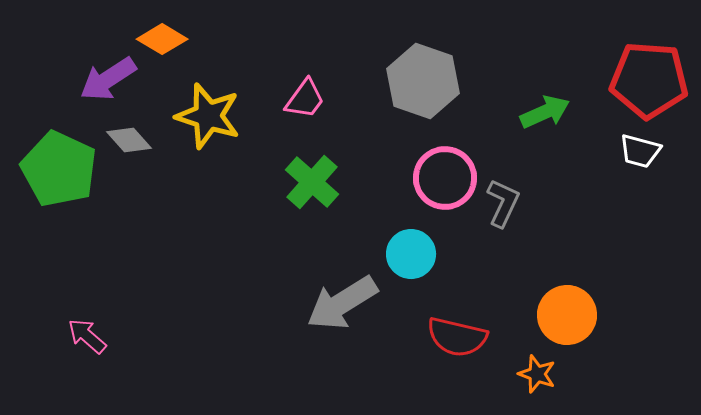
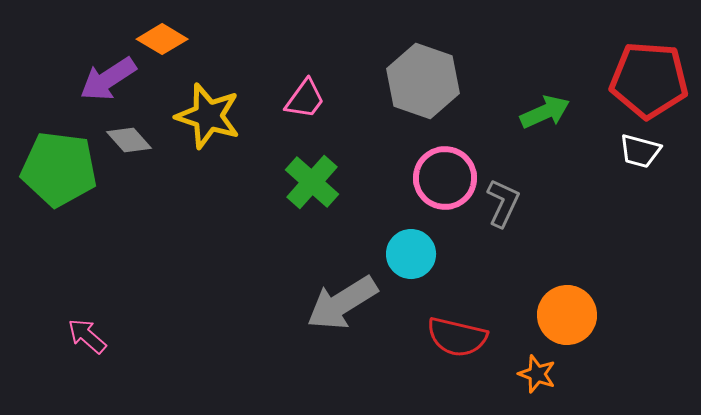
green pentagon: rotated 18 degrees counterclockwise
